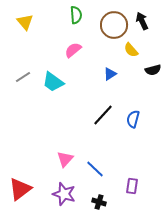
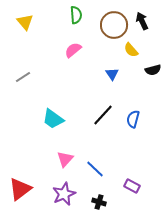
blue triangle: moved 2 px right; rotated 32 degrees counterclockwise
cyan trapezoid: moved 37 px down
purple rectangle: rotated 70 degrees counterclockwise
purple star: rotated 30 degrees clockwise
